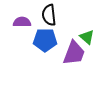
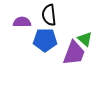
green triangle: moved 2 px left, 2 px down
